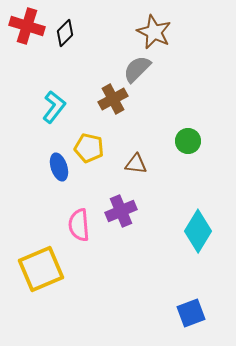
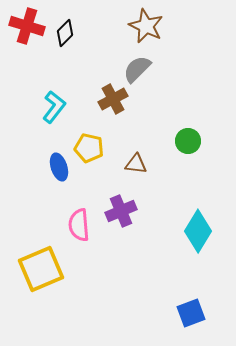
brown star: moved 8 px left, 6 px up
